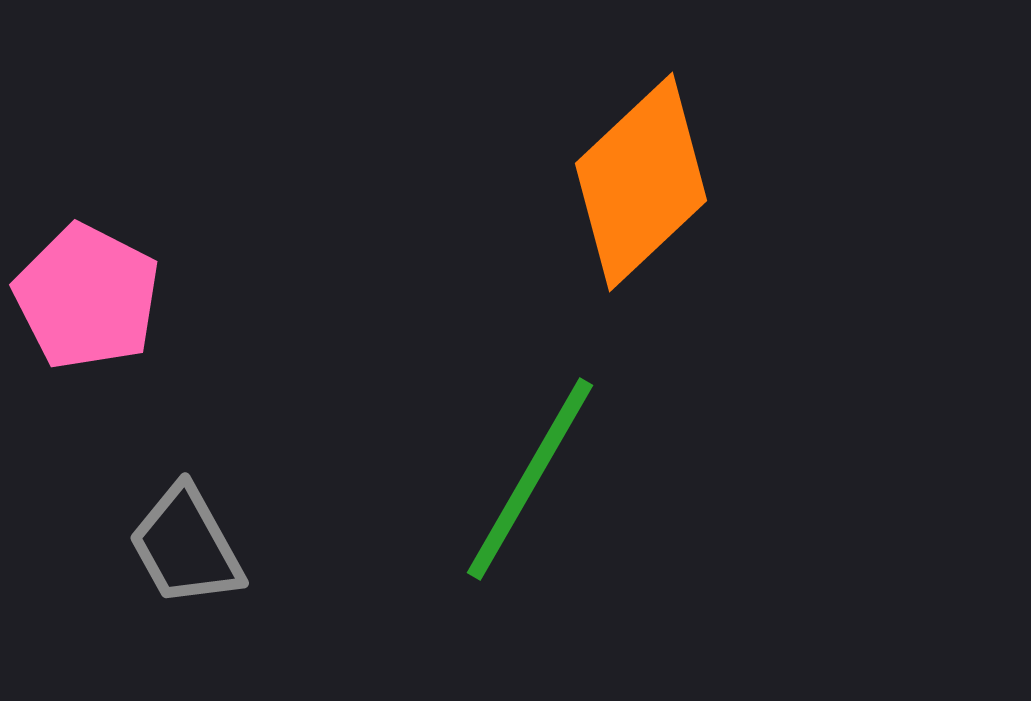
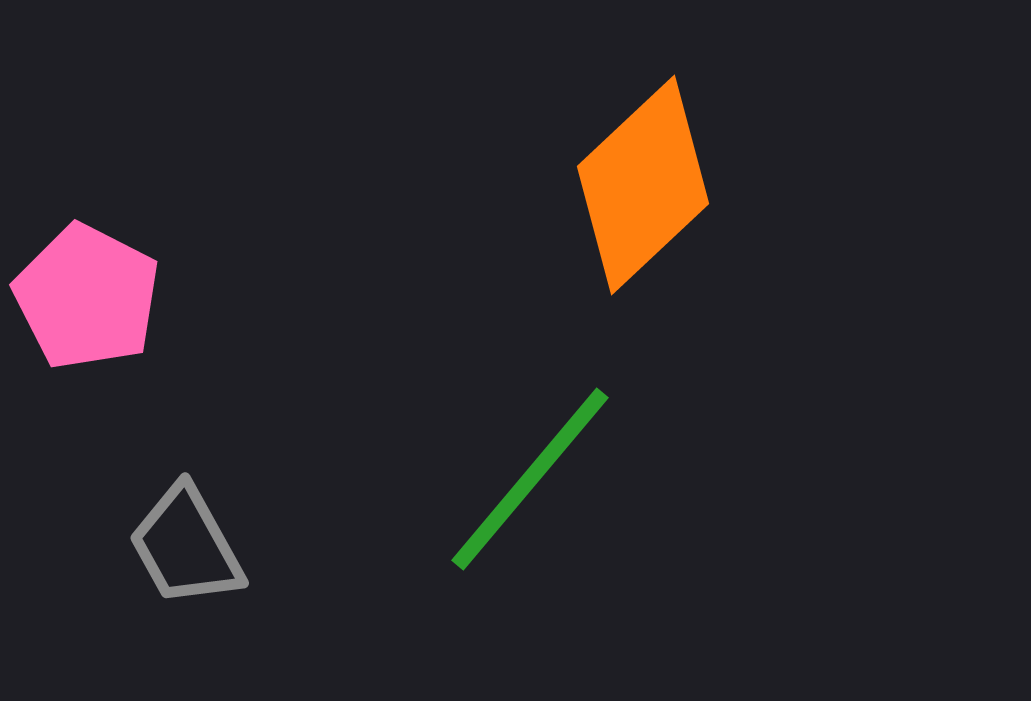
orange diamond: moved 2 px right, 3 px down
green line: rotated 10 degrees clockwise
